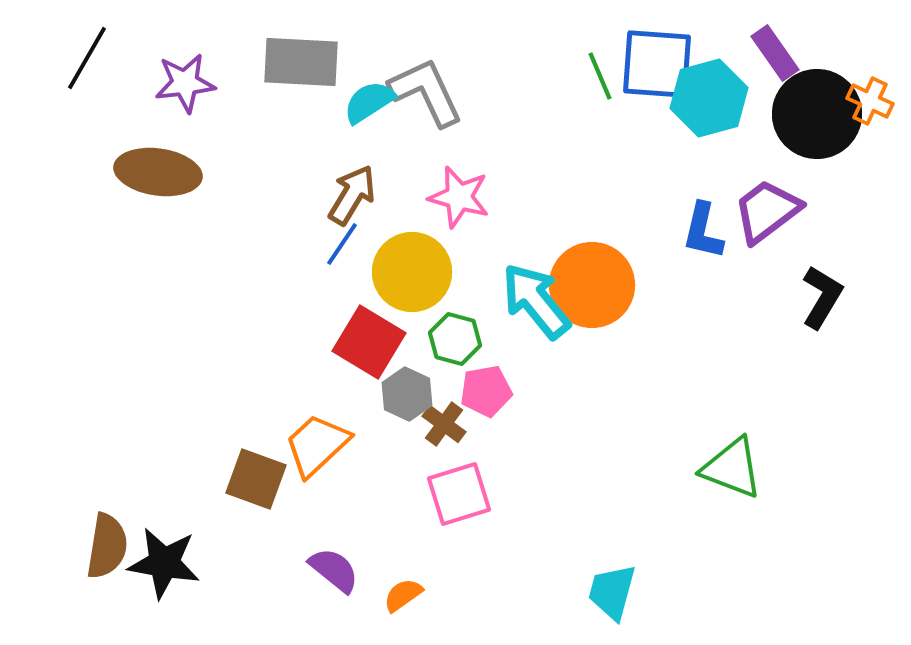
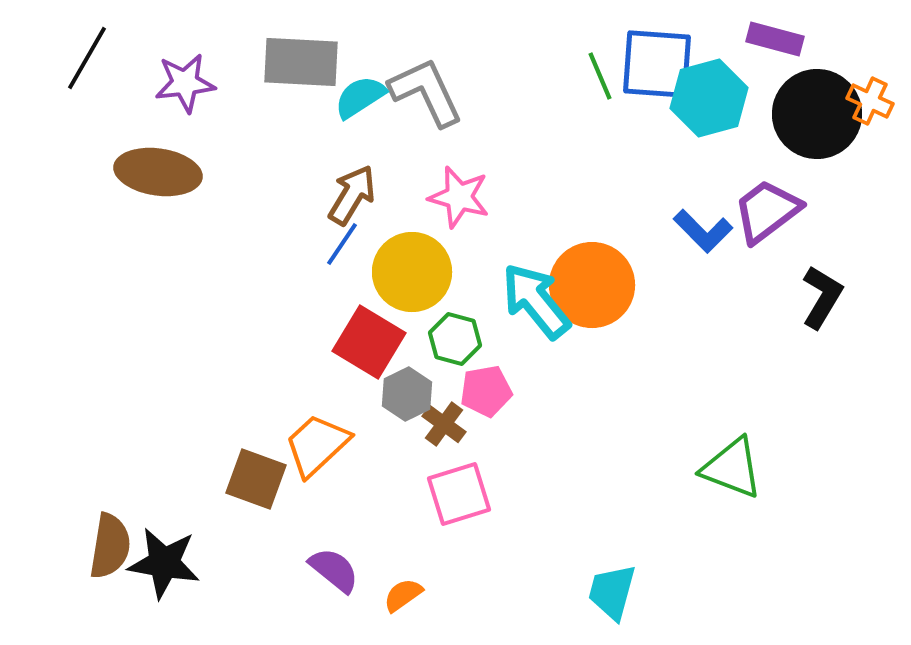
purple rectangle: moved 14 px up; rotated 40 degrees counterclockwise
cyan semicircle: moved 9 px left, 5 px up
blue L-shape: rotated 58 degrees counterclockwise
gray hexagon: rotated 9 degrees clockwise
brown semicircle: moved 3 px right
